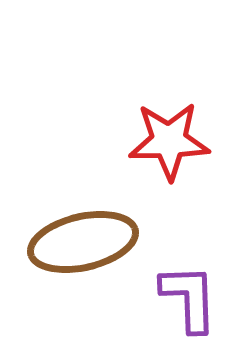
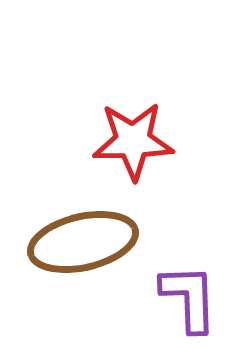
red star: moved 36 px left
